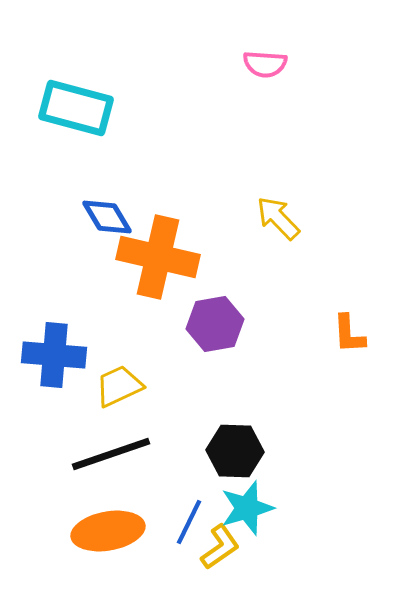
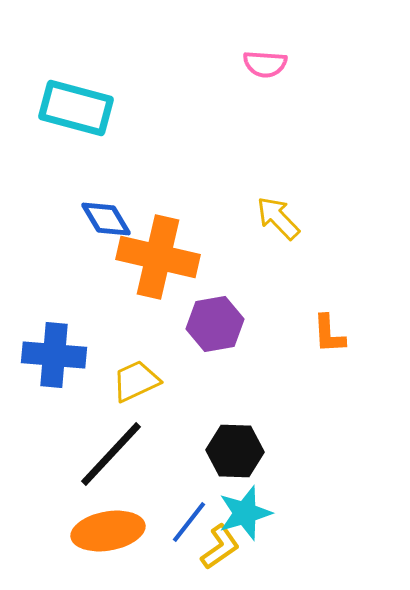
blue diamond: moved 1 px left, 2 px down
orange L-shape: moved 20 px left
yellow trapezoid: moved 17 px right, 5 px up
black line: rotated 28 degrees counterclockwise
cyan star: moved 2 px left, 5 px down
blue line: rotated 12 degrees clockwise
